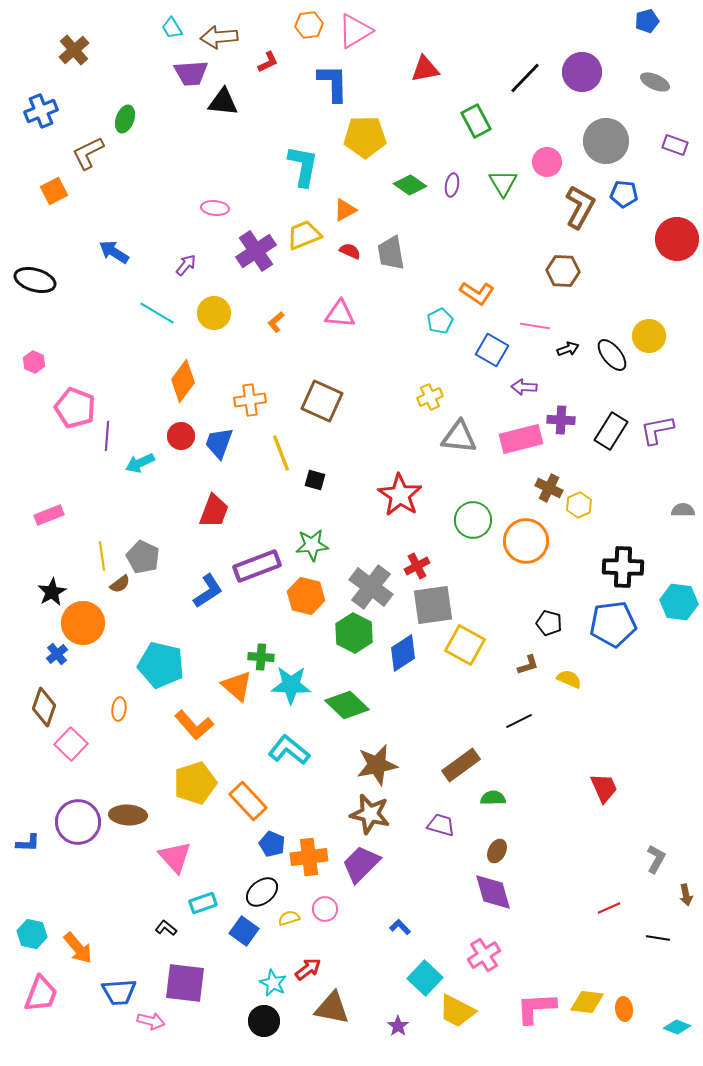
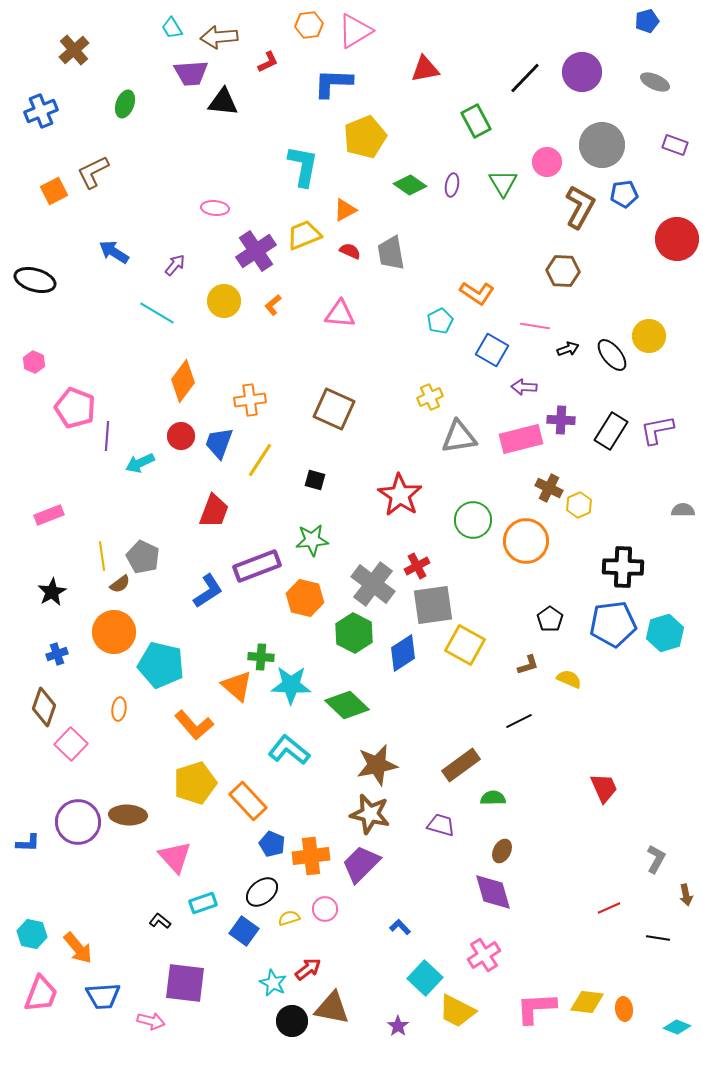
blue L-shape at (333, 83): rotated 87 degrees counterclockwise
green ellipse at (125, 119): moved 15 px up
yellow pentagon at (365, 137): rotated 21 degrees counterclockwise
gray circle at (606, 141): moved 4 px left, 4 px down
brown L-shape at (88, 153): moved 5 px right, 19 px down
blue pentagon at (624, 194): rotated 12 degrees counterclockwise
purple arrow at (186, 265): moved 11 px left
yellow circle at (214, 313): moved 10 px right, 12 px up
orange L-shape at (276, 322): moved 3 px left, 17 px up
brown square at (322, 401): moved 12 px right, 8 px down
gray triangle at (459, 437): rotated 15 degrees counterclockwise
yellow line at (281, 453): moved 21 px left, 7 px down; rotated 54 degrees clockwise
green star at (312, 545): moved 5 px up
gray cross at (371, 587): moved 2 px right, 3 px up
orange hexagon at (306, 596): moved 1 px left, 2 px down
cyan hexagon at (679, 602): moved 14 px left, 31 px down; rotated 24 degrees counterclockwise
orange circle at (83, 623): moved 31 px right, 9 px down
black pentagon at (549, 623): moved 1 px right, 4 px up; rotated 20 degrees clockwise
blue cross at (57, 654): rotated 20 degrees clockwise
brown ellipse at (497, 851): moved 5 px right
orange cross at (309, 857): moved 2 px right, 1 px up
black L-shape at (166, 928): moved 6 px left, 7 px up
blue trapezoid at (119, 992): moved 16 px left, 4 px down
black circle at (264, 1021): moved 28 px right
